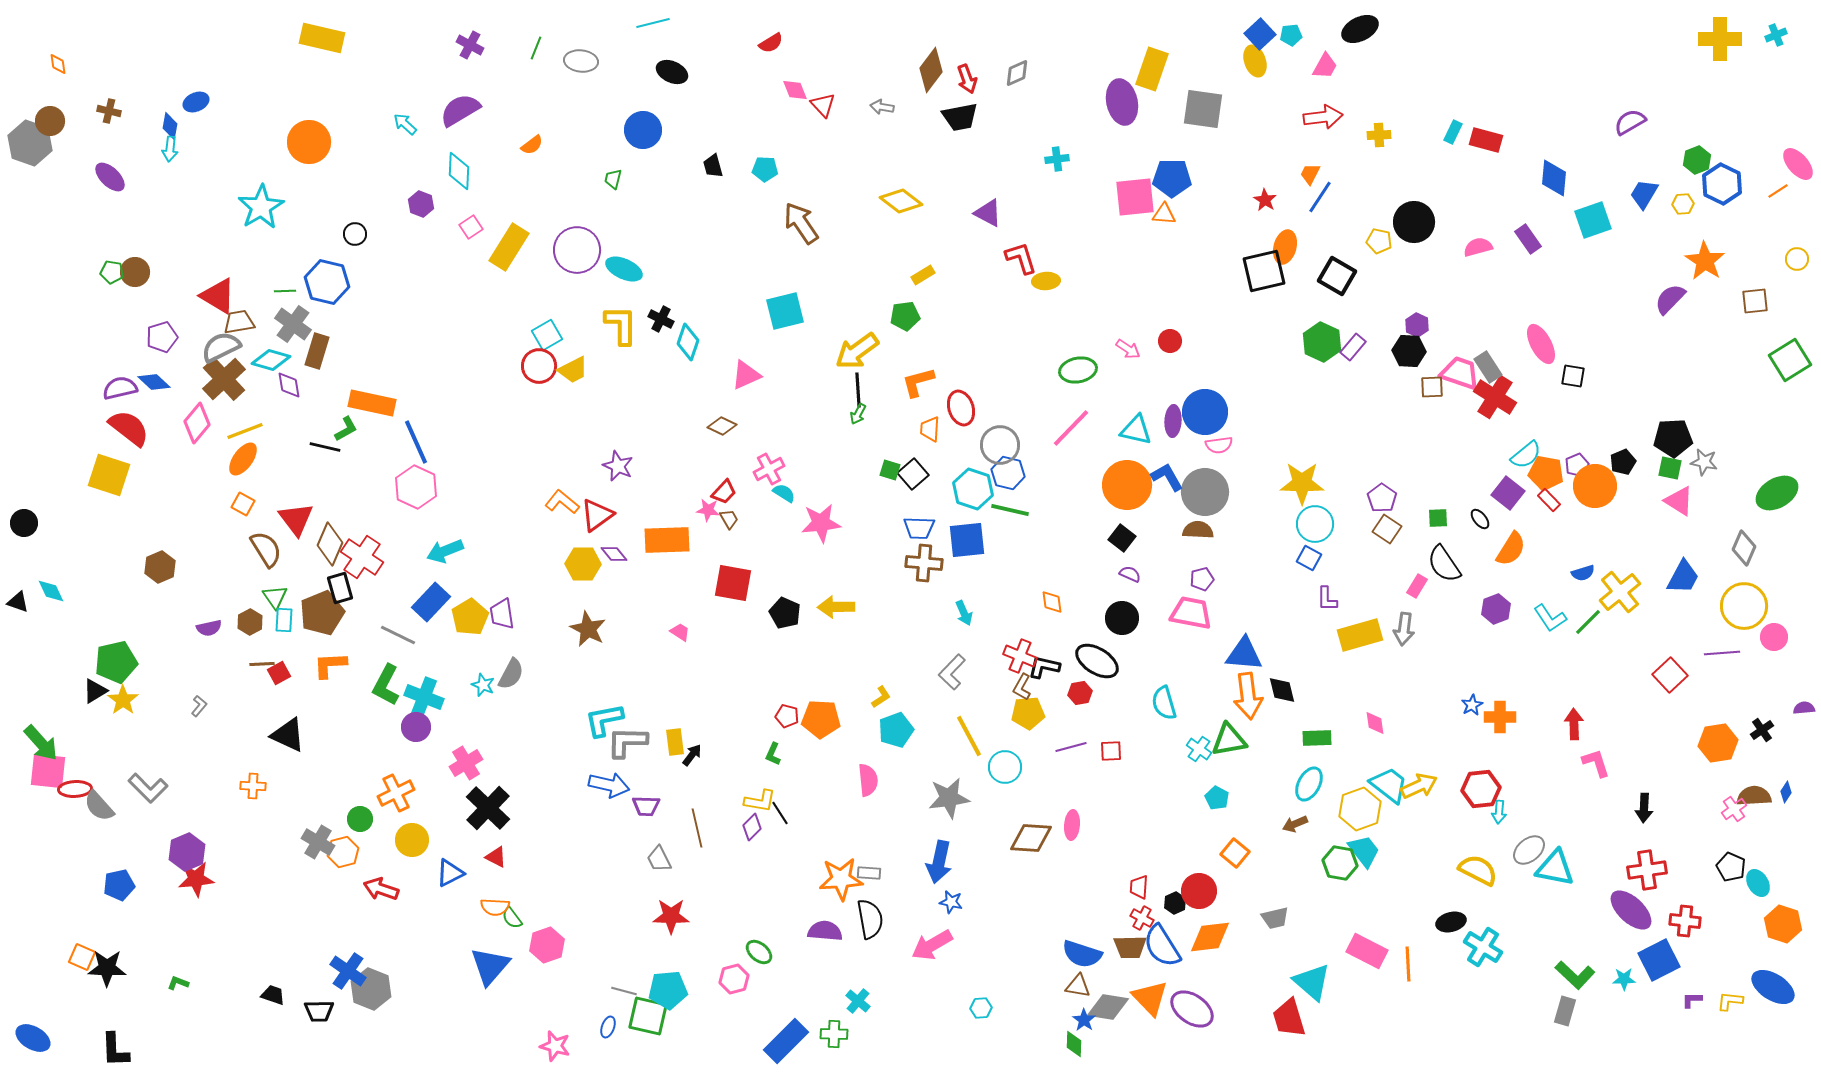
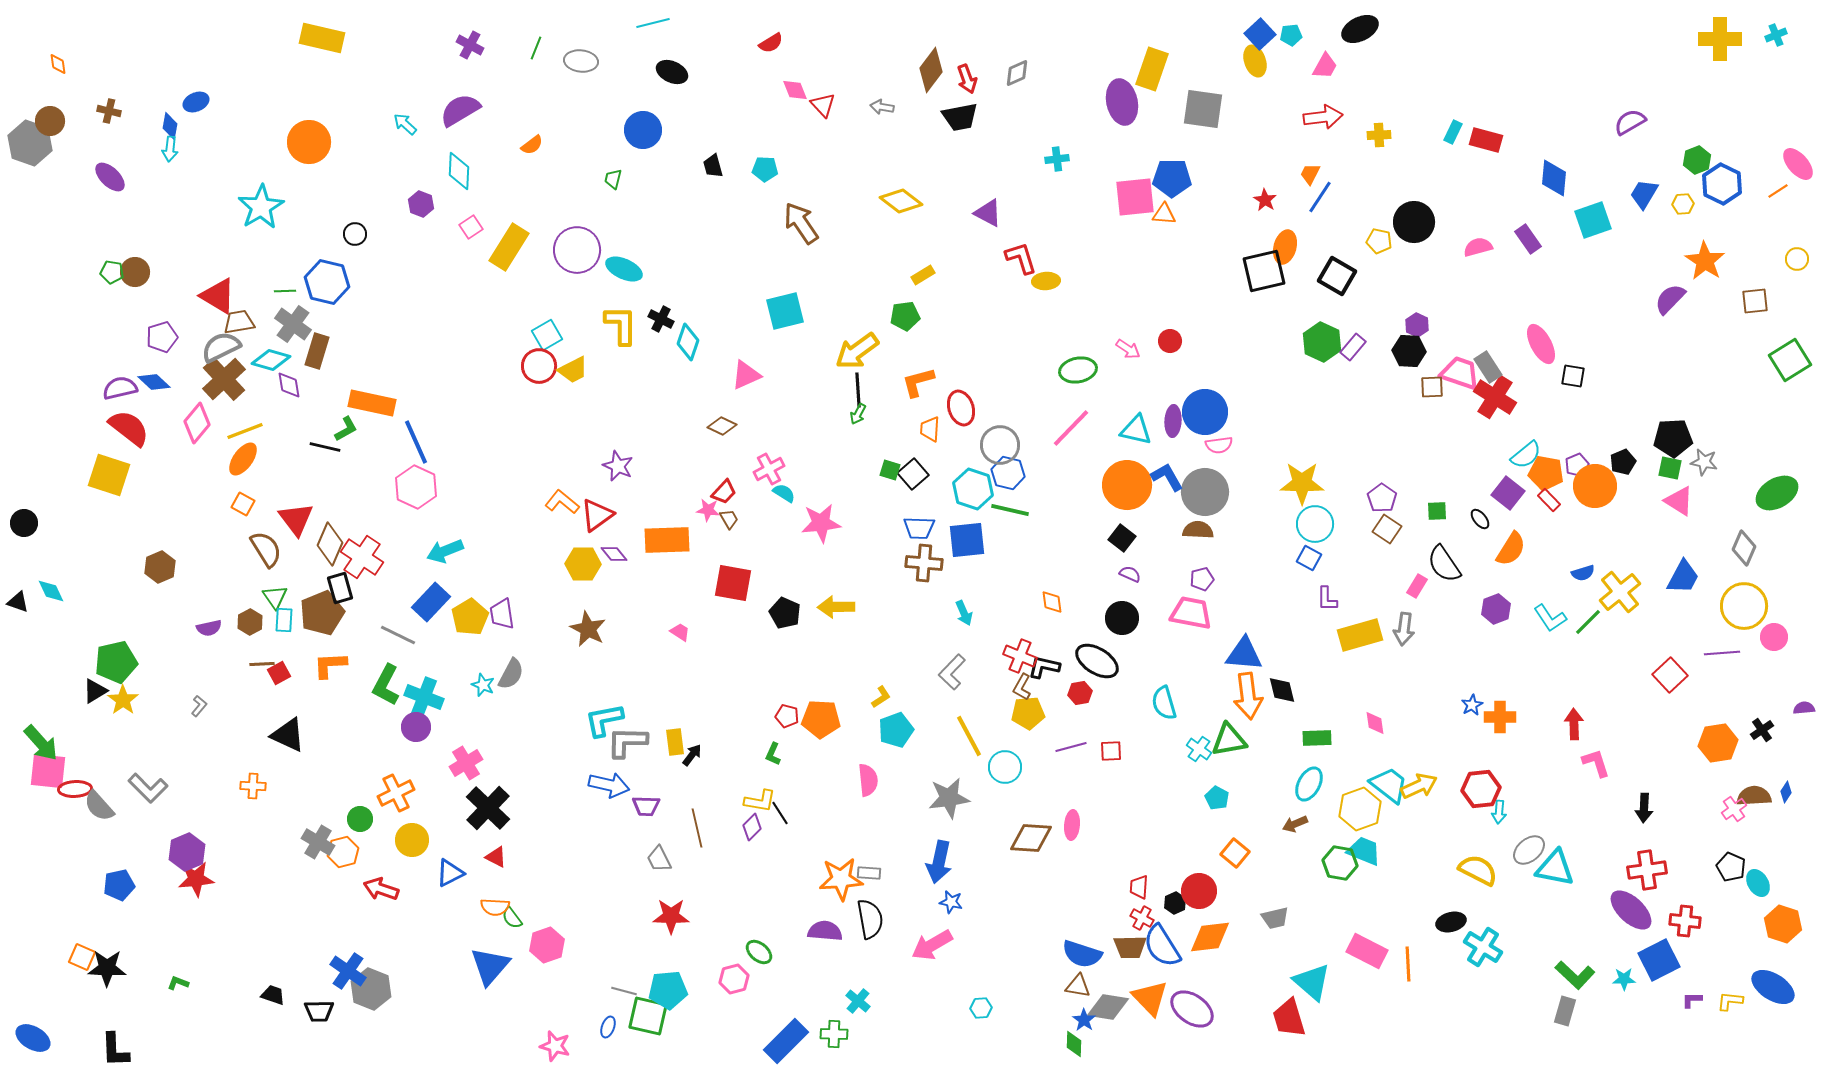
green square at (1438, 518): moved 1 px left, 7 px up
cyan trapezoid at (1364, 851): rotated 30 degrees counterclockwise
